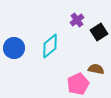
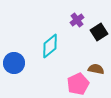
blue circle: moved 15 px down
